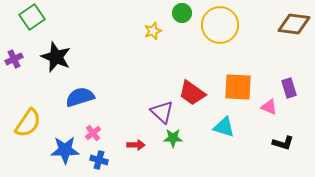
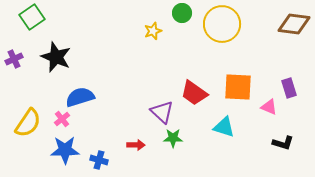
yellow circle: moved 2 px right, 1 px up
red trapezoid: moved 2 px right
pink cross: moved 31 px left, 14 px up
